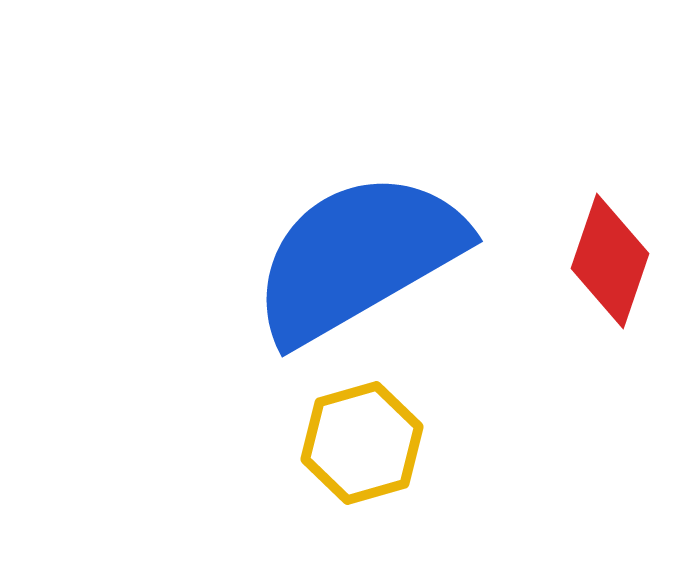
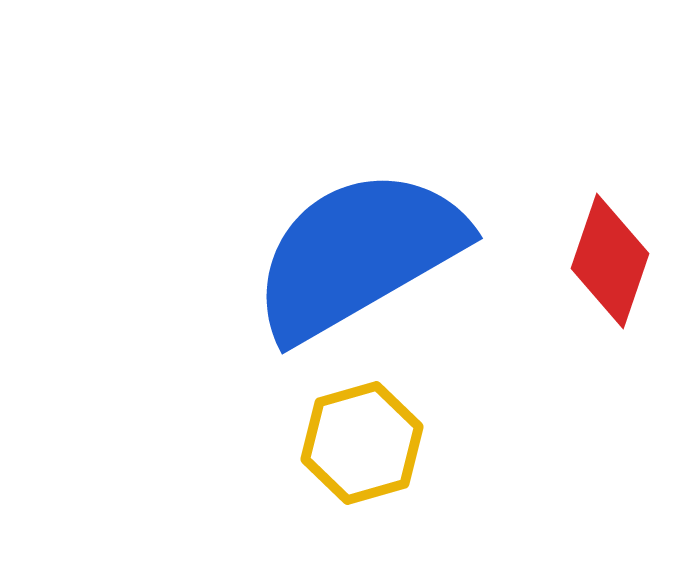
blue semicircle: moved 3 px up
